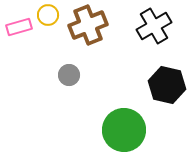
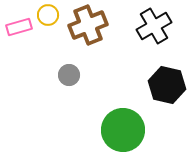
green circle: moved 1 px left
